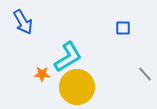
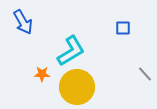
cyan L-shape: moved 3 px right, 6 px up
